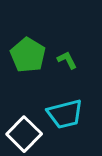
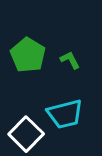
green L-shape: moved 3 px right
white square: moved 2 px right
